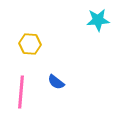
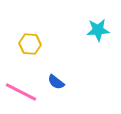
cyan star: moved 10 px down
pink line: rotated 68 degrees counterclockwise
